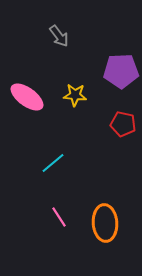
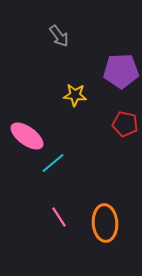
pink ellipse: moved 39 px down
red pentagon: moved 2 px right
